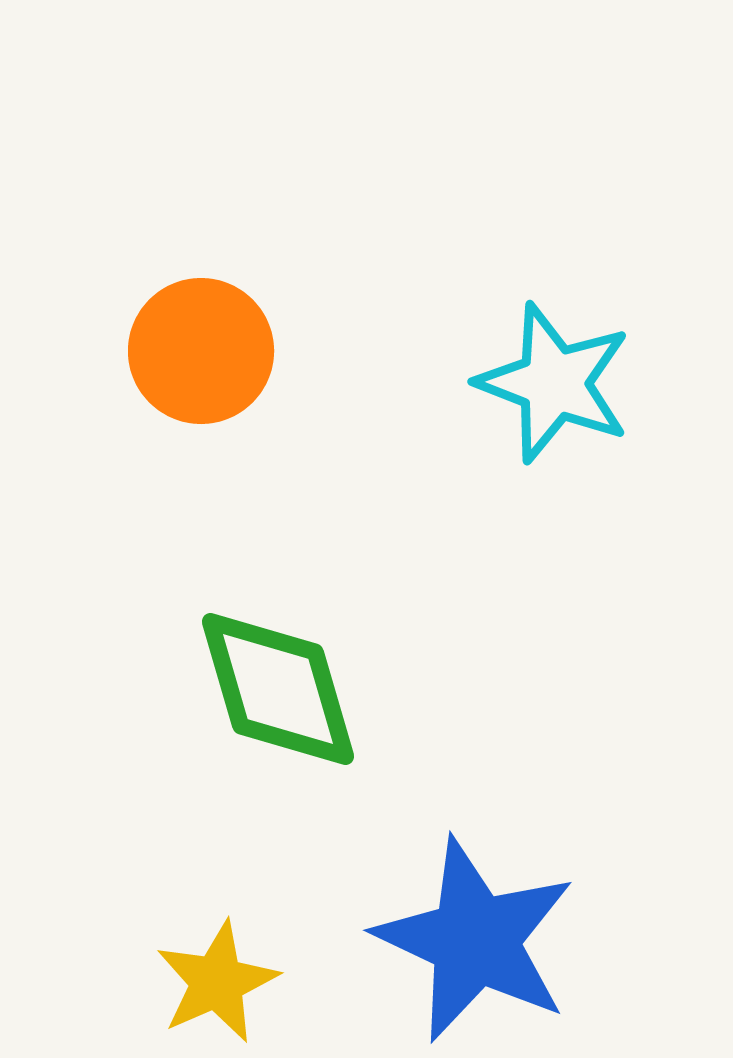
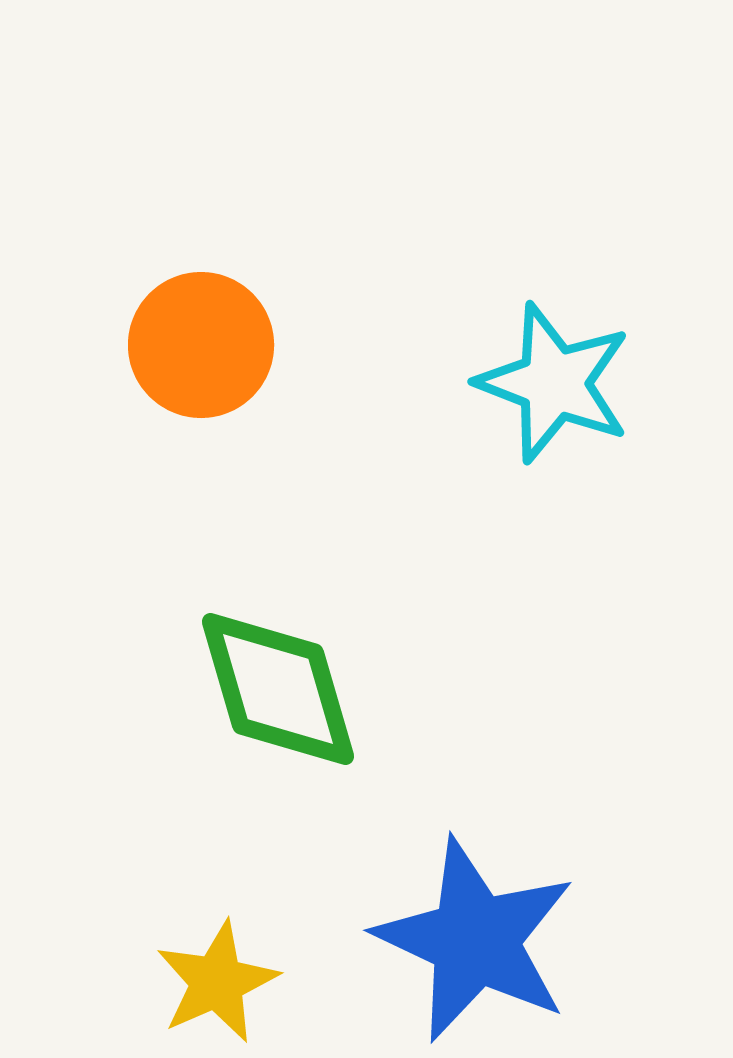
orange circle: moved 6 px up
